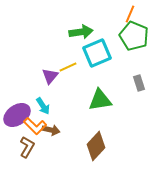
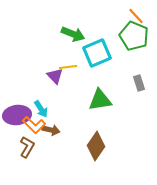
orange line: moved 6 px right, 2 px down; rotated 66 degrees counterclockwise
green arrow: moved 8 px left, 2 px down; rotated 30 degrees clockwise
yellow line: rotated 18 degrees clockwise
purple triangle: moved 5 px right; rotated 24 degrees counterclockwise
cyan arrow: moved 2 px left, 3 px down
purple ellipse: rotated 28 degrees clockwise
orange L-shape: moved 1 px left, 1 px up
brown diamond: rotated 8 degrees counterclockwise
